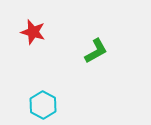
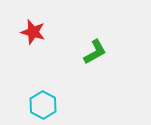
green L-shape: moved 1 px left, 1 px down
